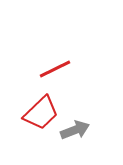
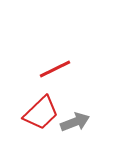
gray arrow: moved 8 px up
